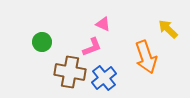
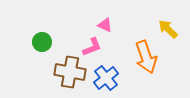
pink triangle: moved 2 px right, 1 px down
blue cross: moved 2 px right
